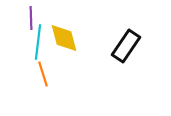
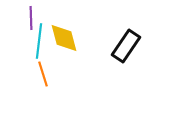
cyan line: moved 1 px right, 1 px up
